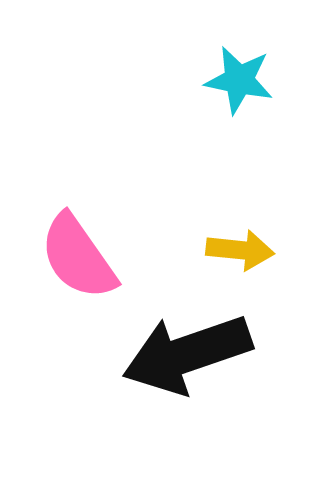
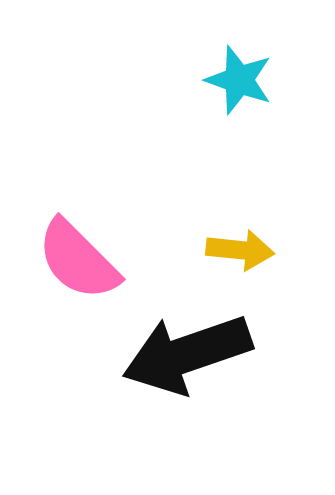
cyan star: rotated 8 degrees clockwise
pink semicircle: moved 3 px down; rotated 10 degrees counterclockwise
